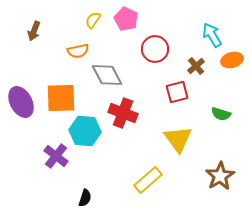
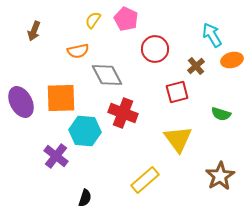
yellow rectangle: moved 3 px left
